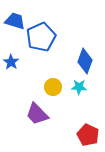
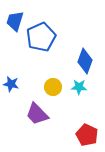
blue trapezoid: rotated 90 degrees counterclockwise
blue star: moved 22 px down; rotated 21 degrees counterclockwise
red pentagon: moved 1 px left
